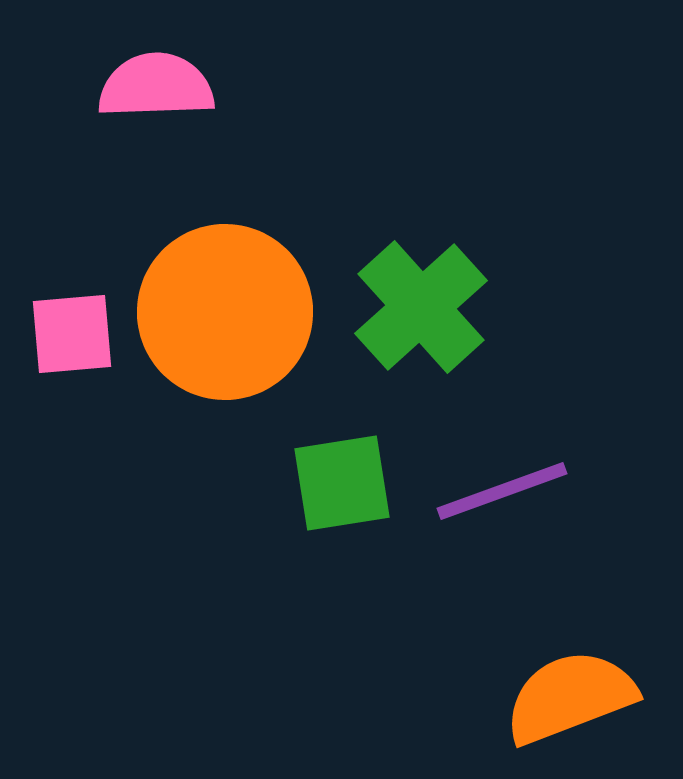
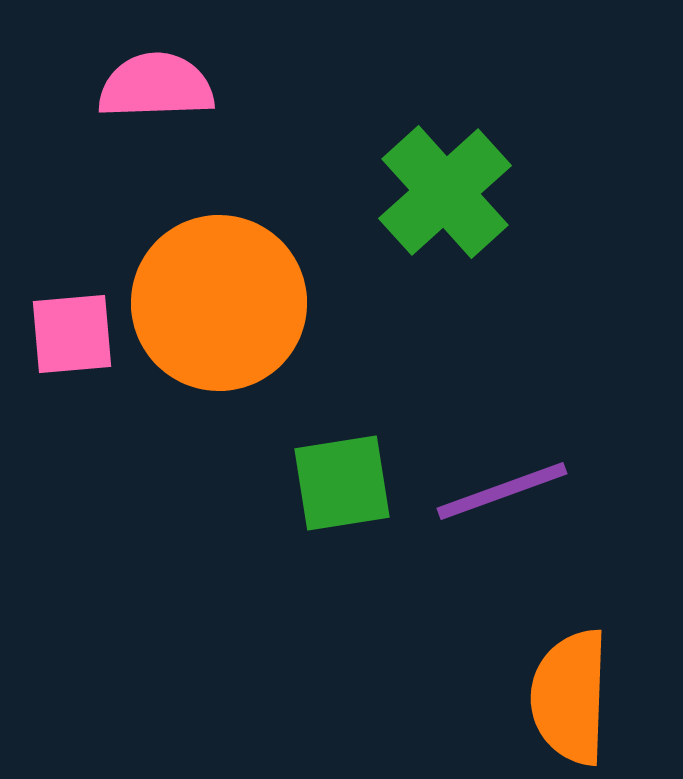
green cross: moved 24 px right, 115 px up
orange circle: moved 6 px left, 9 px up
orange semicircle: rotated 67 degrees counterclockwise
